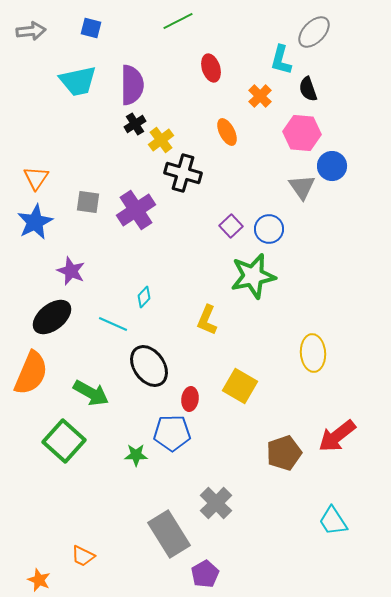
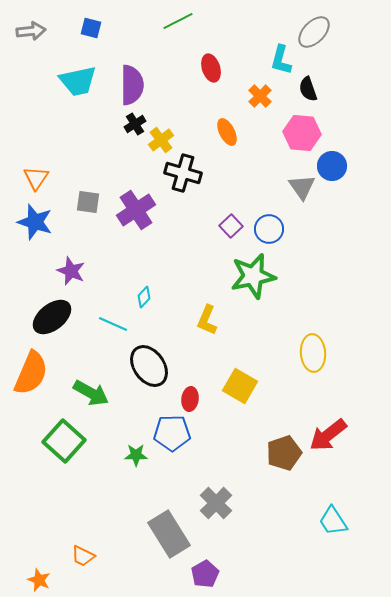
blue star at (35, 222): rotated 27 degrees counterclockwise
red arrow at (337, 436): moved 9 px left, 1 px up
